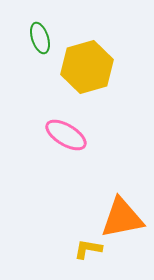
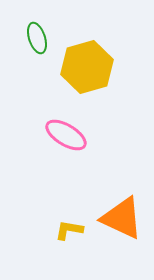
green ellipse: moved 3 px left
orange triangle: rotated 36 degrees clockwise
yellow L-shape: moved 19 px left, 19 px up
